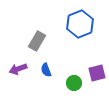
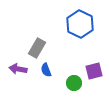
blue hexagon: rotated 12 degrees counterclockwise
gray rectangle: moved 7 px down
purple arrow: rotated 30 degrees clockwise
purple square: moved 3 px left, 2 px up
